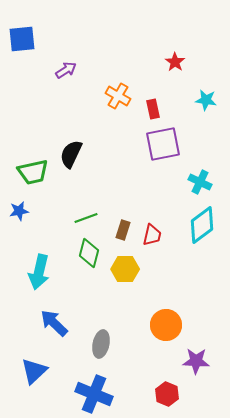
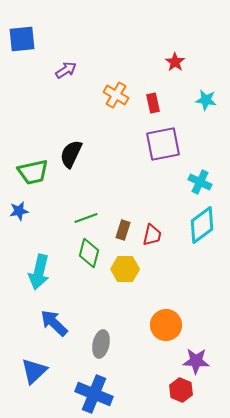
orange cross: moved 2 px left, 1 px up
red rectangle: moved 6 px up
red hexagon: moved 14 px right, 4 px up
